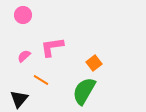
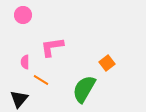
pink semicircle: moved 1 px right, 6 px down; rotated 48 degrees counterclockwise
orange square: moved 13 px right
green semicircle: moved 2 px up
